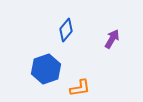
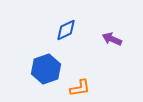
blue diamond: rotated 25 degrees clockwise
purple arrow: rotated 96 degrees counterclockwise
